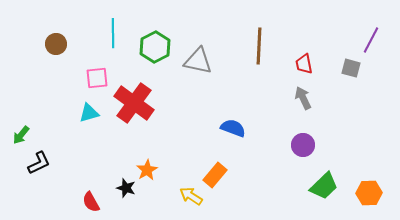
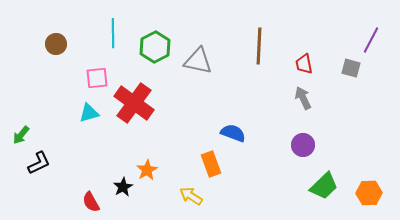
blue semicircle: moved 5 px down
orange rectangle: moved 4 px left, 11 px up; rotated 60 degrees counterclockwise
black star: moved 3 px left, 1 px up; rotated 24 degrees clockwise
